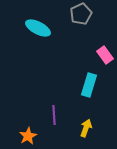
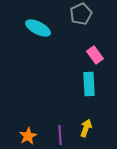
pink rectangle: moved 10 px left
cyan rectangle: moved 1 px up; rotated 20 degrees counterclockwise
purple line: moved 6 px right, 20 px down
